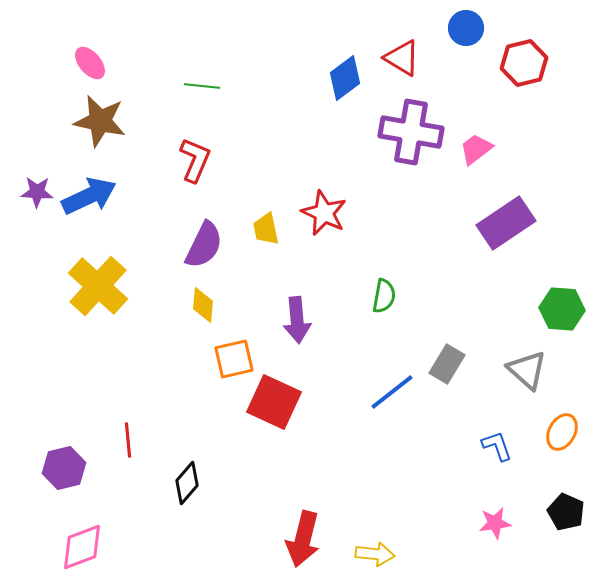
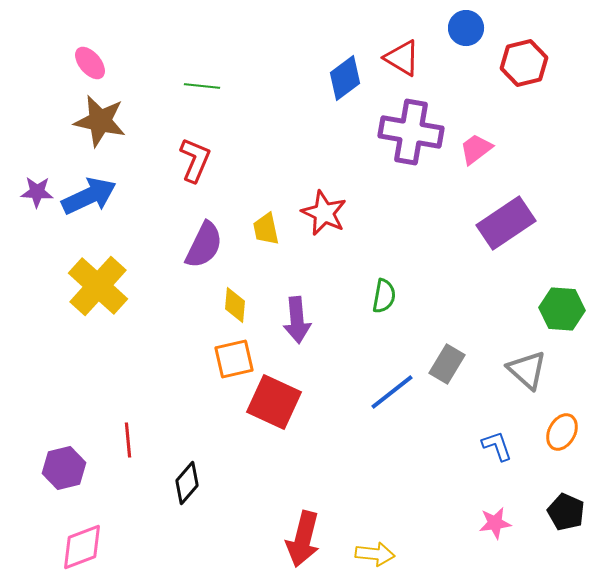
yellow diamond: moved 32 px right
